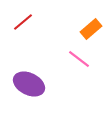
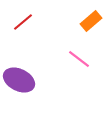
orange rectangle: moved 8 px up
purple ellipse: moved 10 px left, 4 px up
